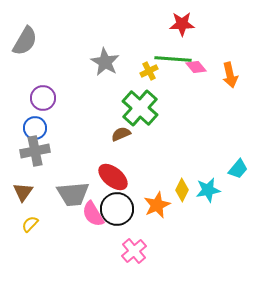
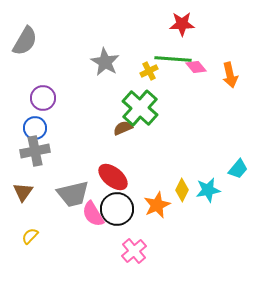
brown semicircle: moved 2 px right, 6 px up
gray trapezoid: rotated 8 degrees counterclockwise
yellow semicircle: moved 12 px down
